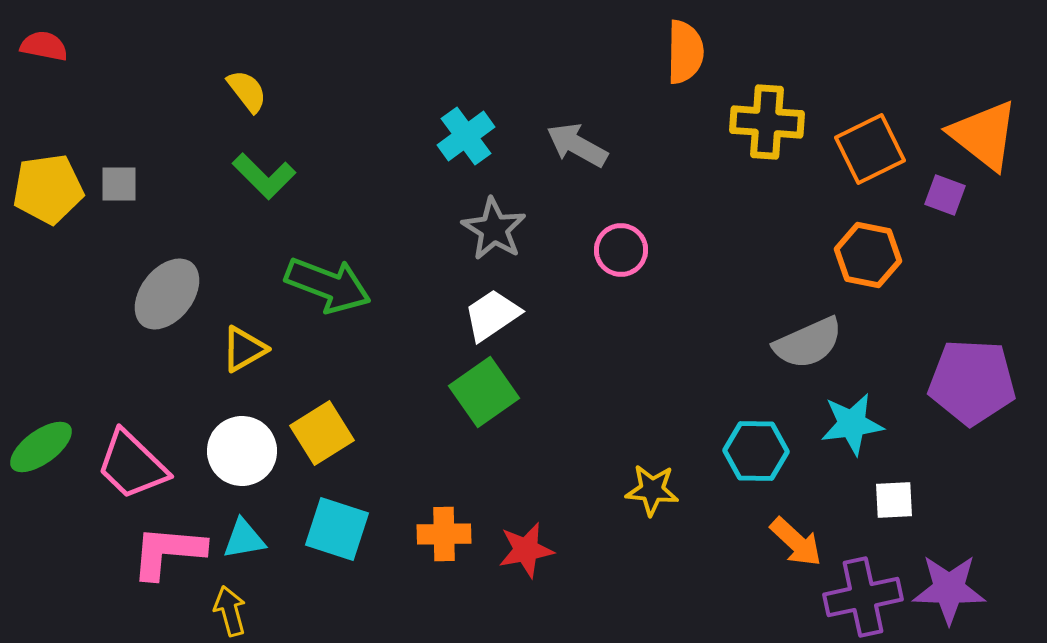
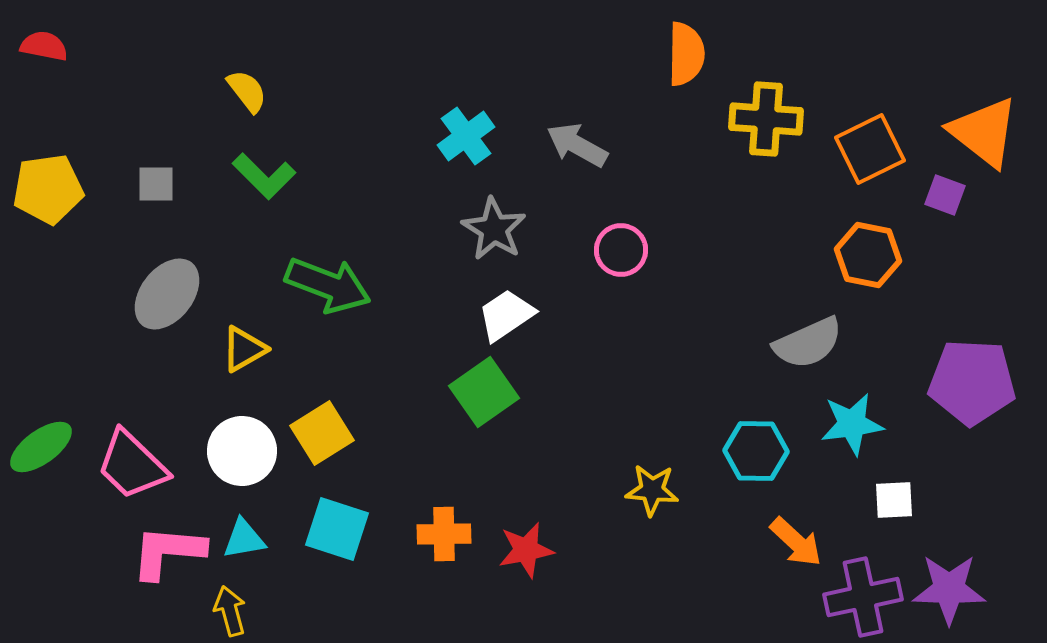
orange semicircle: moved 1 px right, 2 px down
yellow cross: moved 1 px left, 3 px up
orange triangle: moved 3 px up
gray square: moved 37 px right
white trapezoid: moved 14 px right
